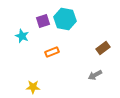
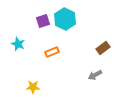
cyan hexagon: rotated 15 degrees clockwise
cyan star: moved 4 px left, 8 px down
